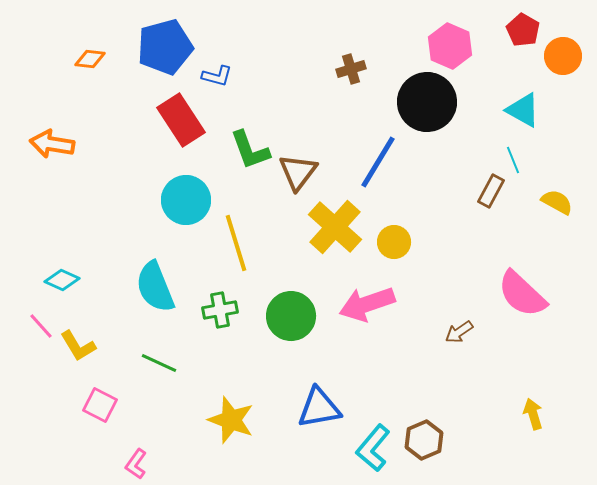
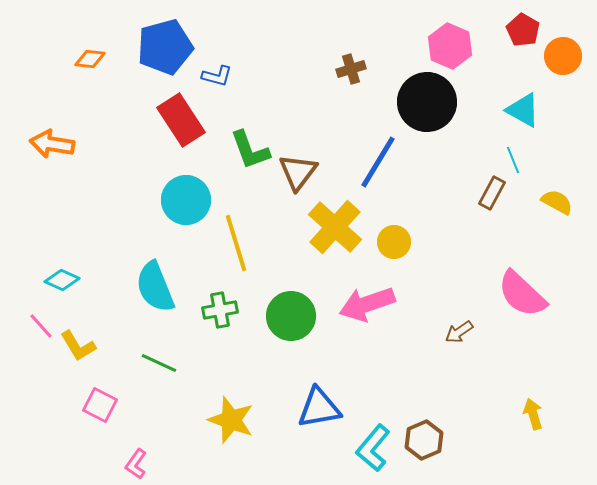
brown rectangle: moved 1 px right, 2 px down
